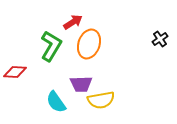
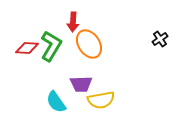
red arrow: rotated 126 degrees clockwise
orange ellipse: rotated 52 degrees counterclockwise
red diamond: moved 12 px right, 24 px up
